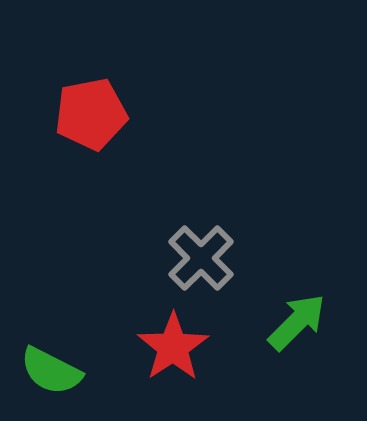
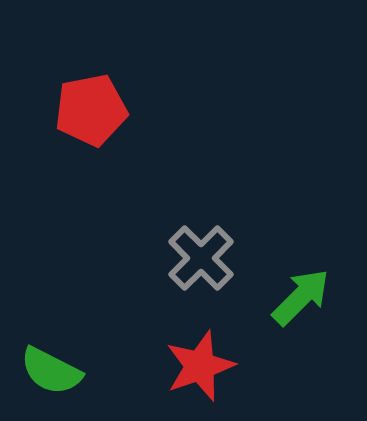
red pentagon: moved 4 px up
green arrow: moved 4 px right, 25 px up
red star: moved 27 px right, 19 px down; rotated 14 degrees clockwise
